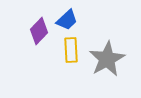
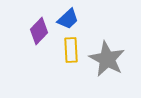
blue trapezoid: moved 1 px right, 1 px up
gray star: rotated 15 degrees counterclockwise
